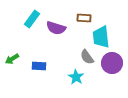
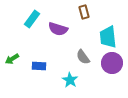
brown rectangle: moved 6 px up; rotated 72 degrees clockwise
purple semicircle: moved 2 px right, 1 px down
cyan trapezoid: moved 7 px right
gray semicircle: moved 4 px left
cyan star: moved 6 px left, 3 px down
